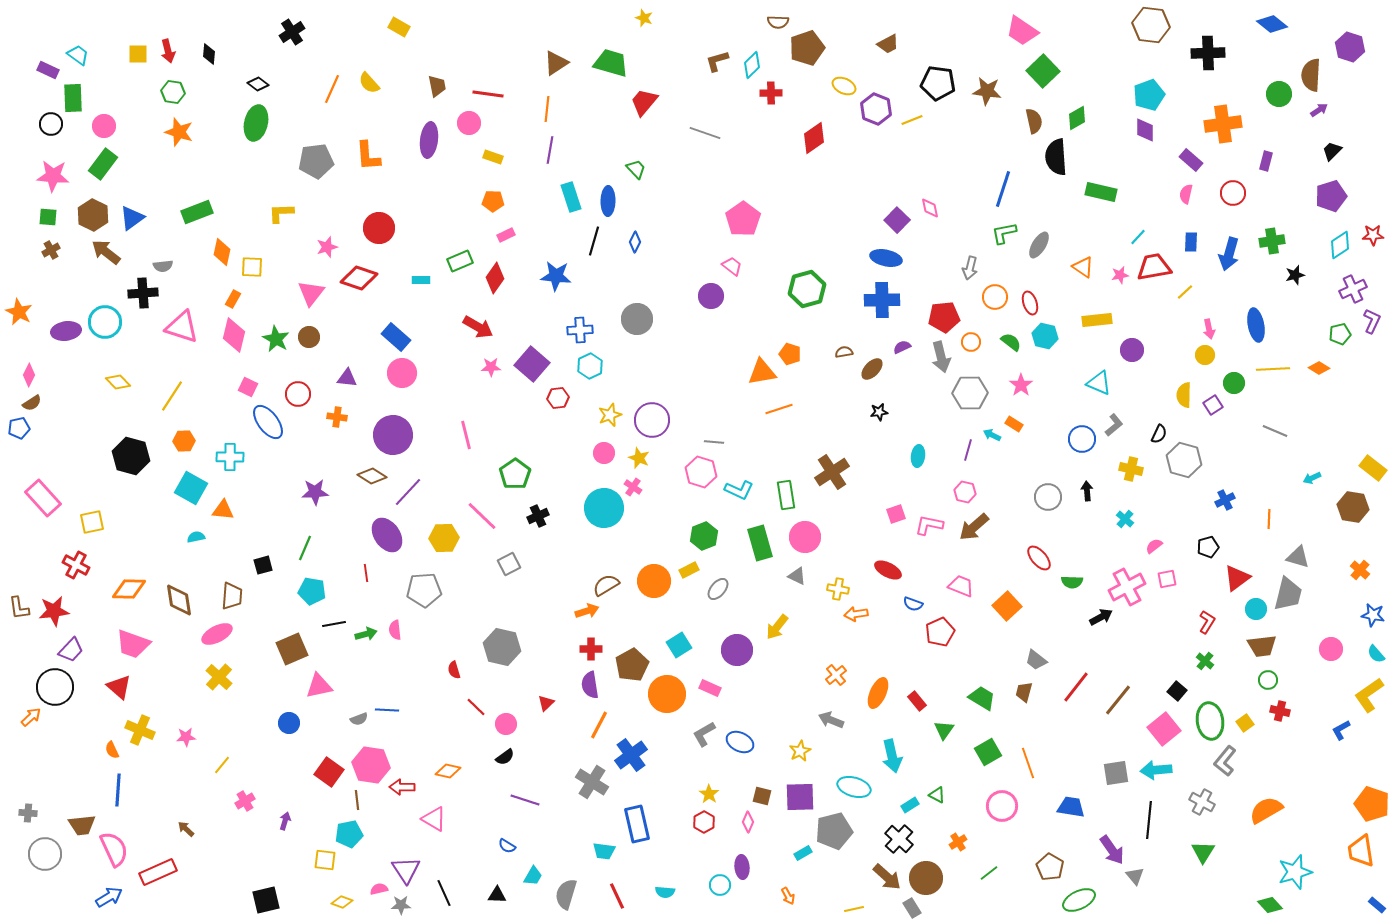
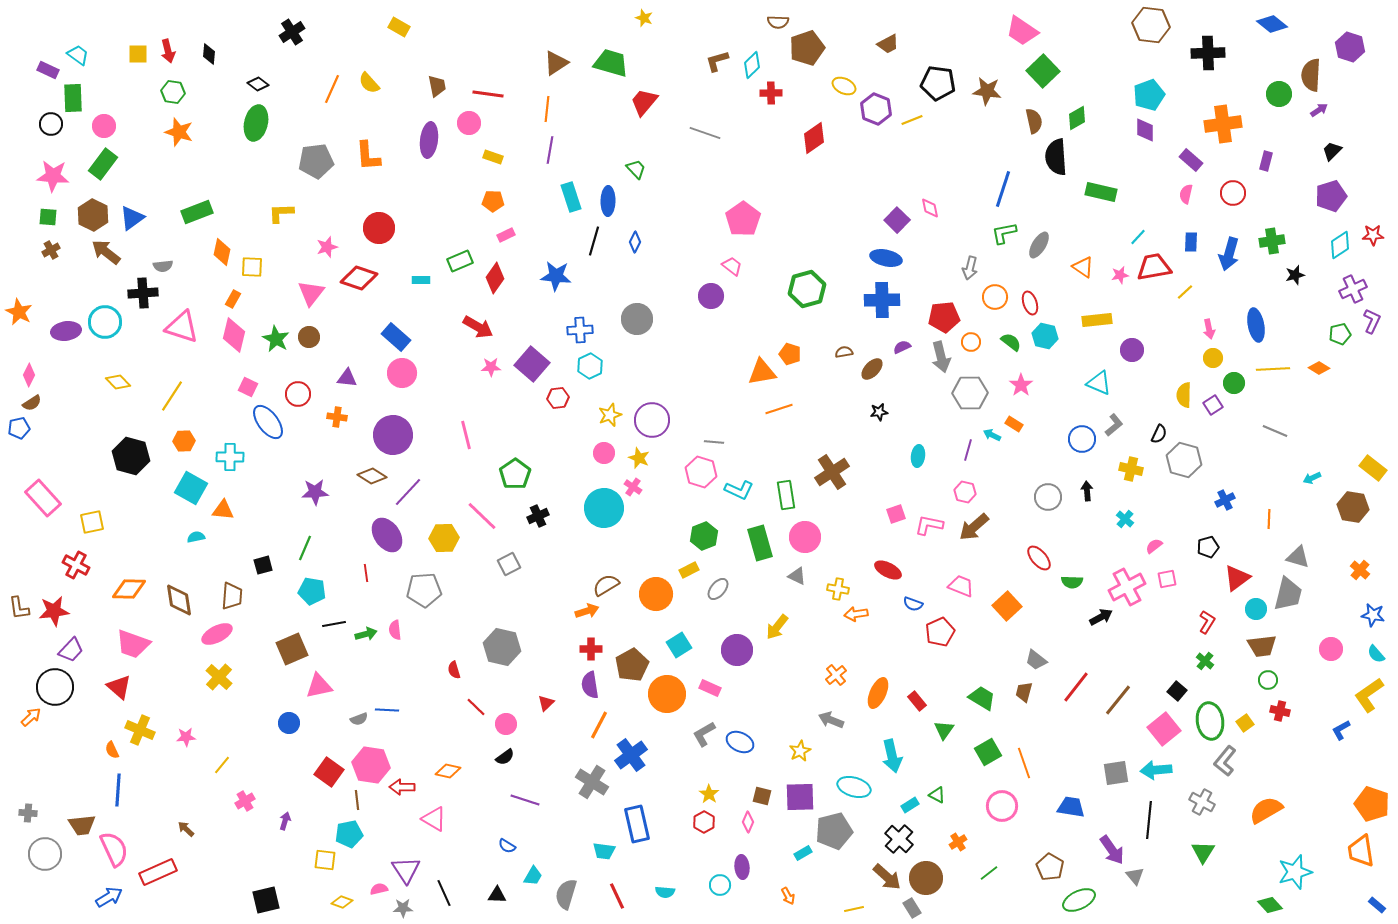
yellow circle at (1205, 355): moved 8 px right, 3 px down
orange circle at (654, 581): moved 2 px right, 13 px down
orange line at (1028, 763): moved 4 px left
gray star at (401, 905): moved 2 px right, 3 px down
